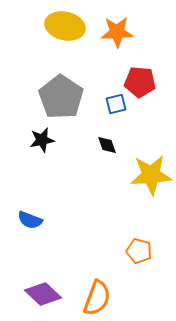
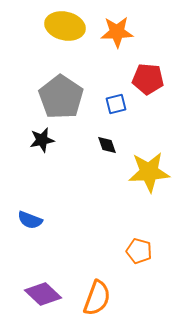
red pentagon: moved 8 px right, 3 px up
yellow star: moved 2 px left, 3 px up
